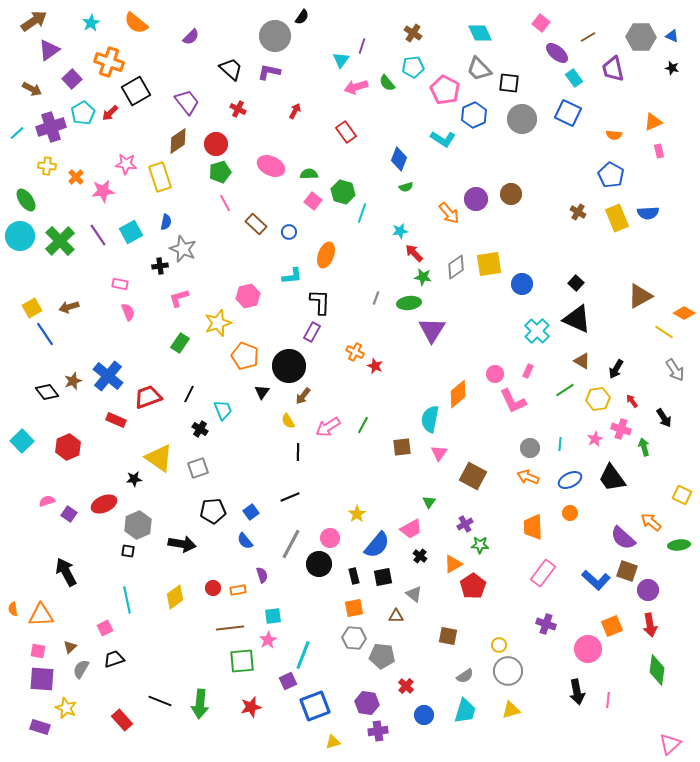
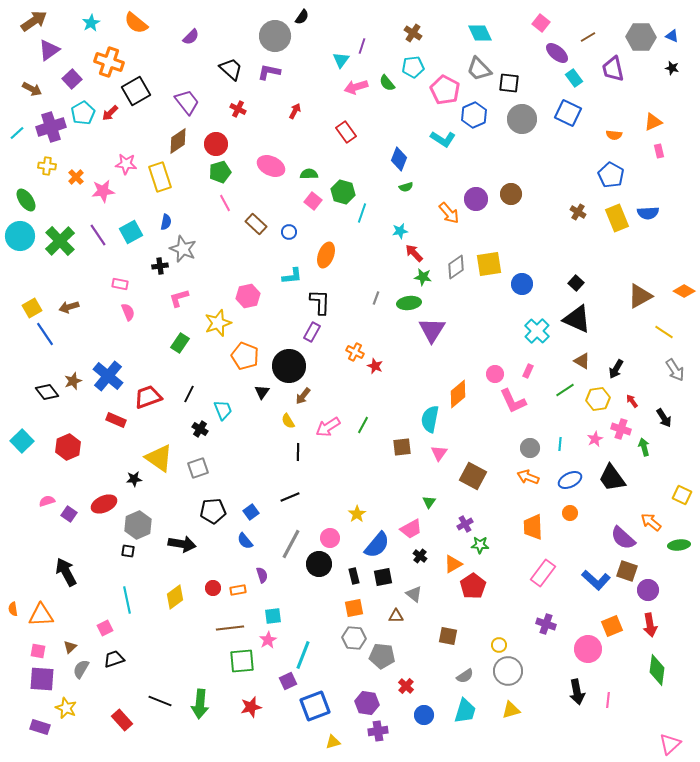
orange diamond at (684, 313): moved 22 px up
